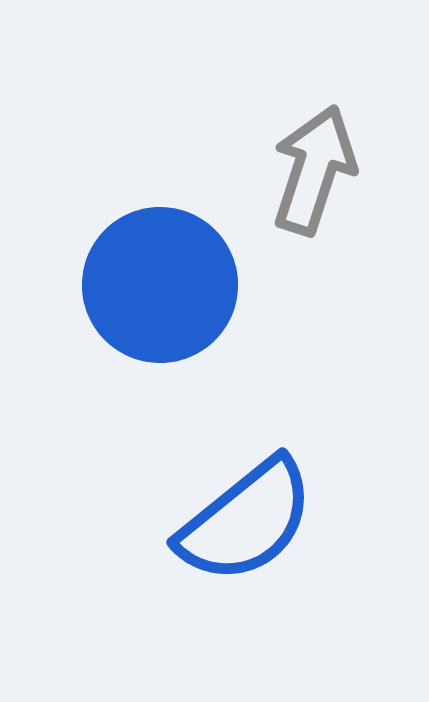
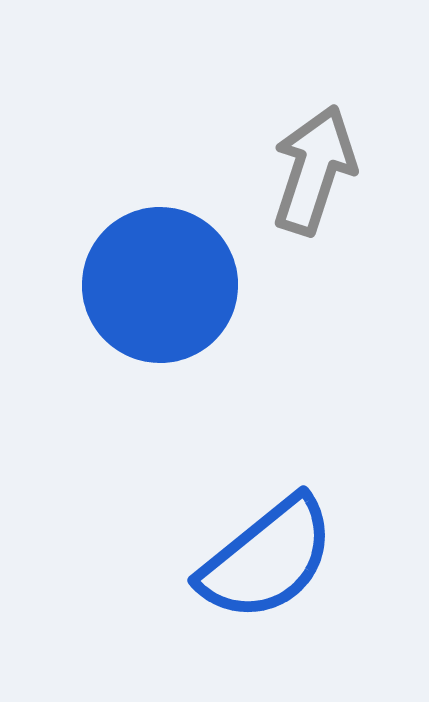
blue semicircle: moved 21 px right, 38 px down
